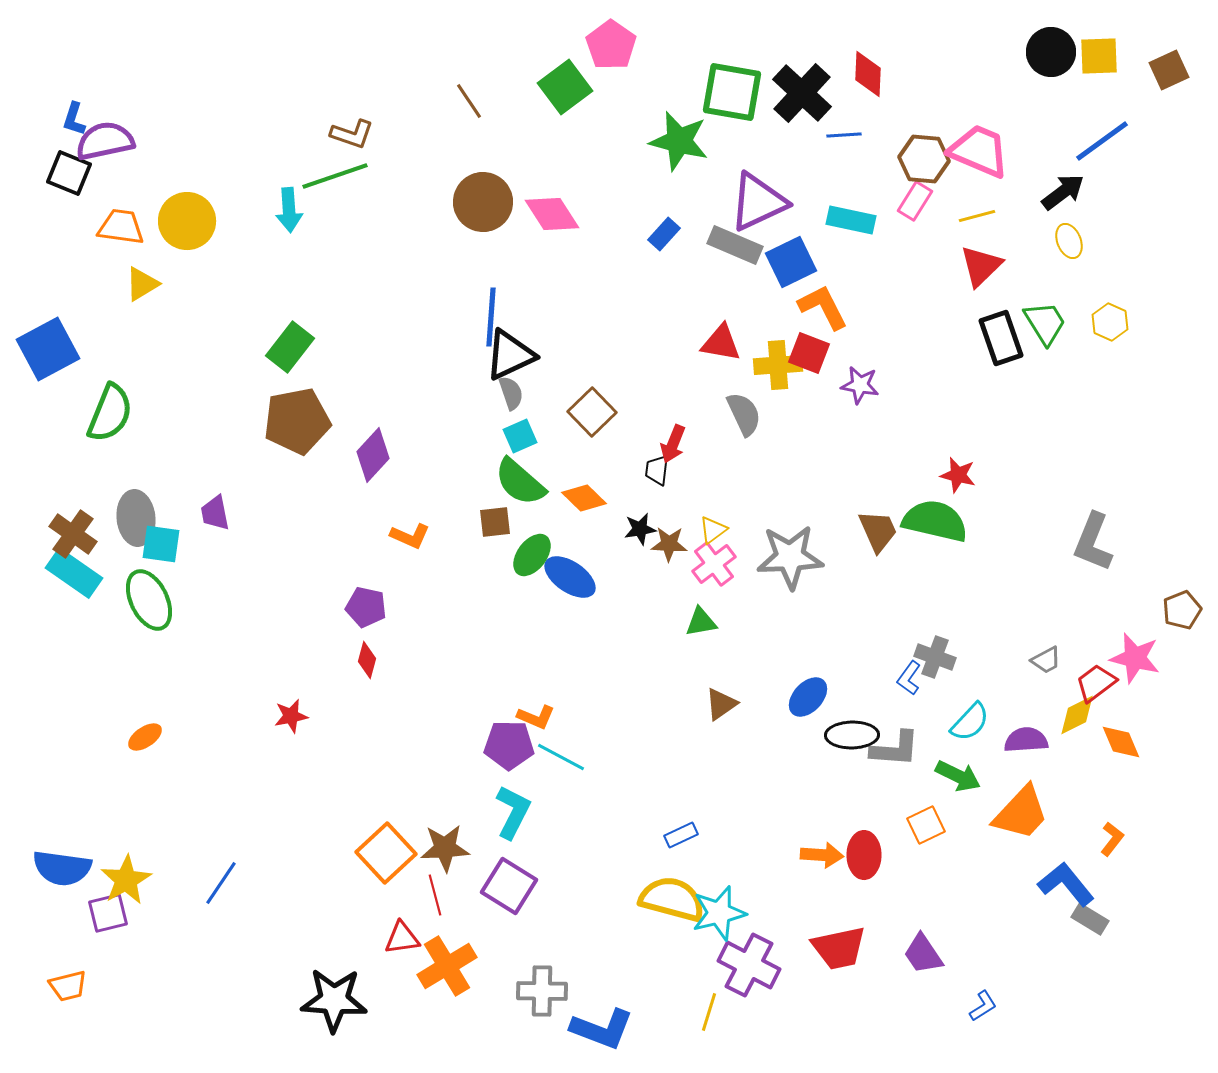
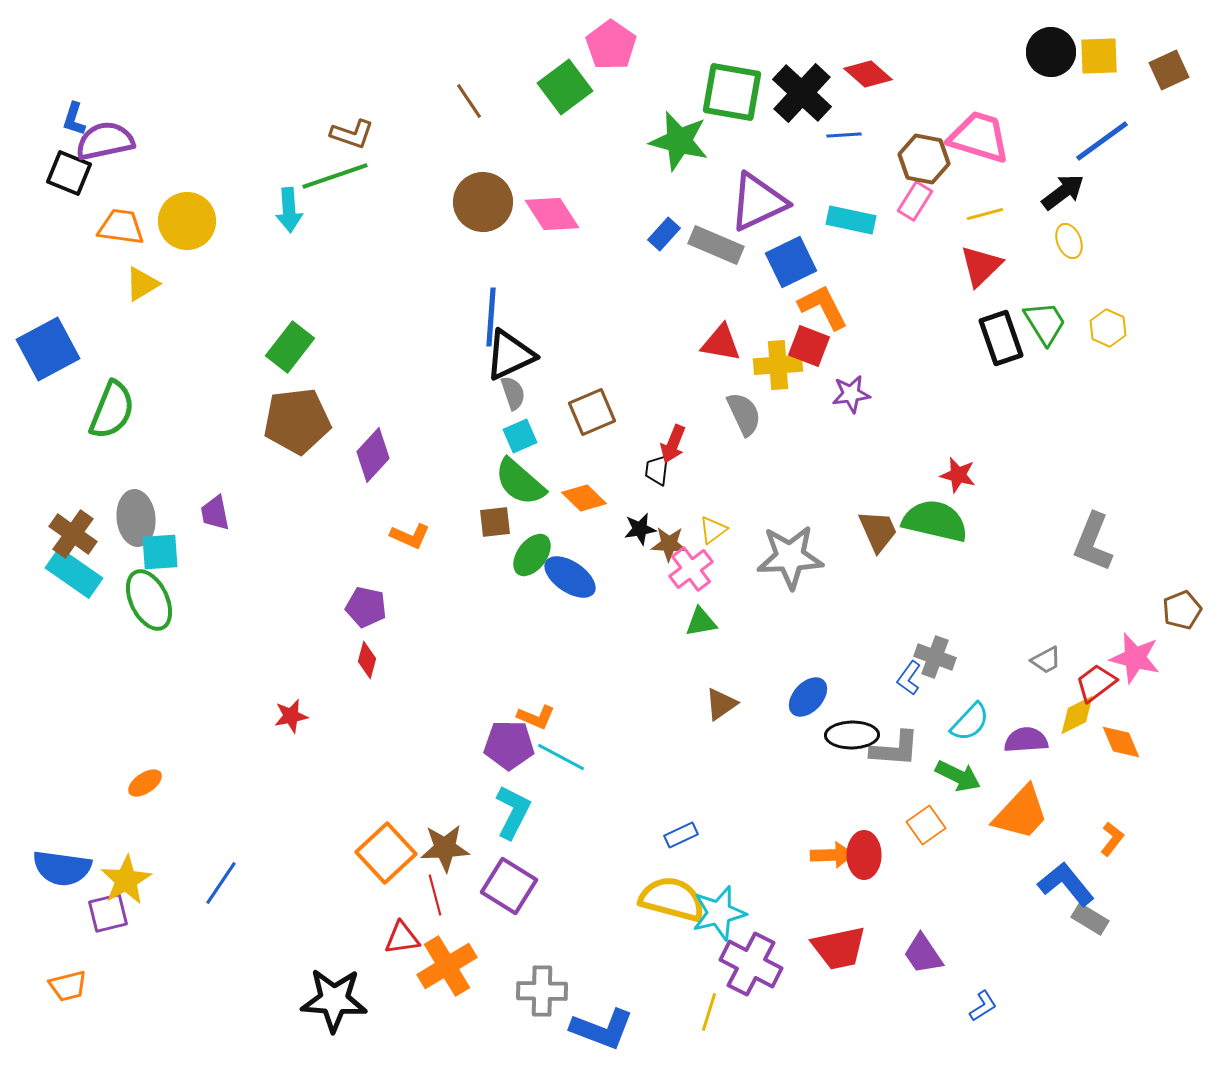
red diamond at (868, 74): rotated 51 degrees counterclockwise
pink trapezoid at (979, 151): moved 14 px up; rotated 6 degrees counterclockwise
brown hexagon at (924, 159): rotated 6 degrees clockwise
yellow line at (977, 216): moved 8 px right, 2 px up
gray rectangle at (735, 245): moved 19 px left
yellow hexagon at (1110, 322): moved 2 px left, 6 px down
red square at (809, 353): moved 7 px up
purple star at (860, 385): moved 9 px left, 9 px down; rotated 18 degrees counterclockwise
gray semicircle at (511, 393): moved 2 px right
brown square at (592, 412): rotated 21 degrees clockwise
green semicircle at (110, 413): moved 2 px right, 3 px up
brown pentagon at (297, 421): rotated 4 degrees clockwise
cyan square at (161, 544): moved 1 px left, 8 px down; rotated 12 degrees counterclockwise
pink cross at (714, 564): moved 23 px left, 5 px down
orange ellipse at (145, 737): moved 46 px down
orange square at (926, 825): rotated 9 degrees counterclockwise
orange arrow at (822, 855): moved 10 px right; rotated 6 degrees counterclockwise
purple cross at (749, 965): moved 2 px right, 1 px up
